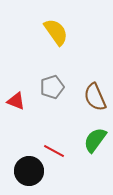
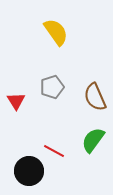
red triangle: rotated 36 degrees clockwise
green semicircle: moved 2 px left
